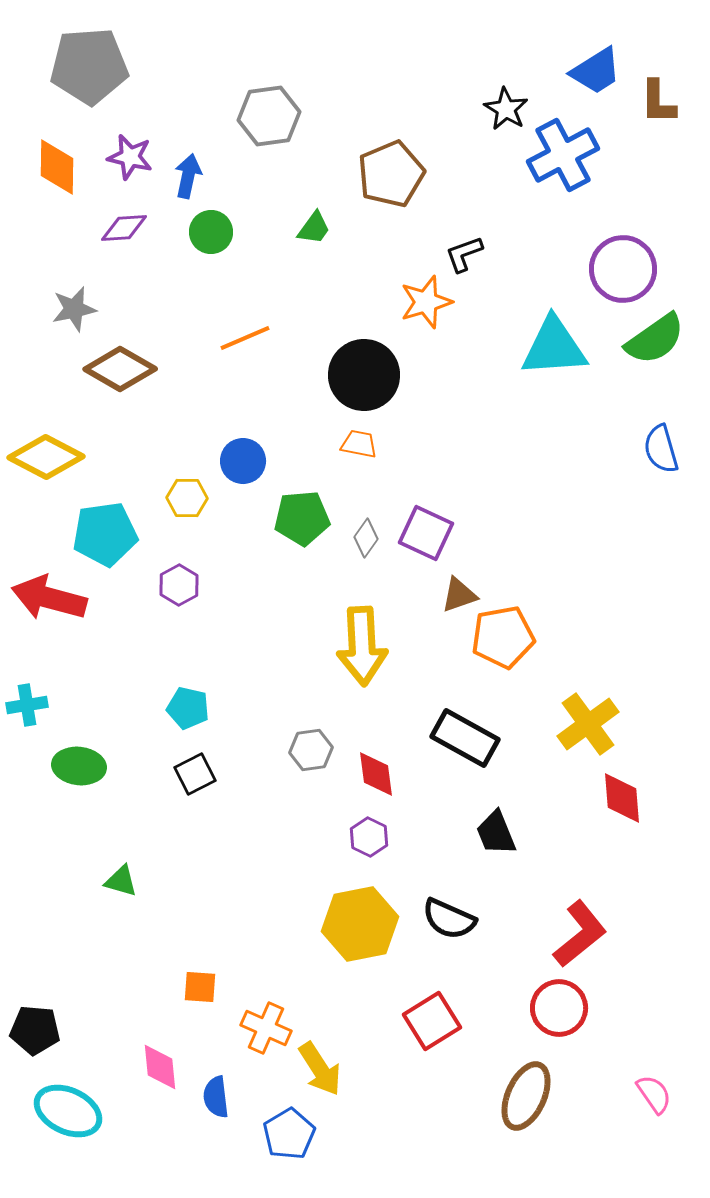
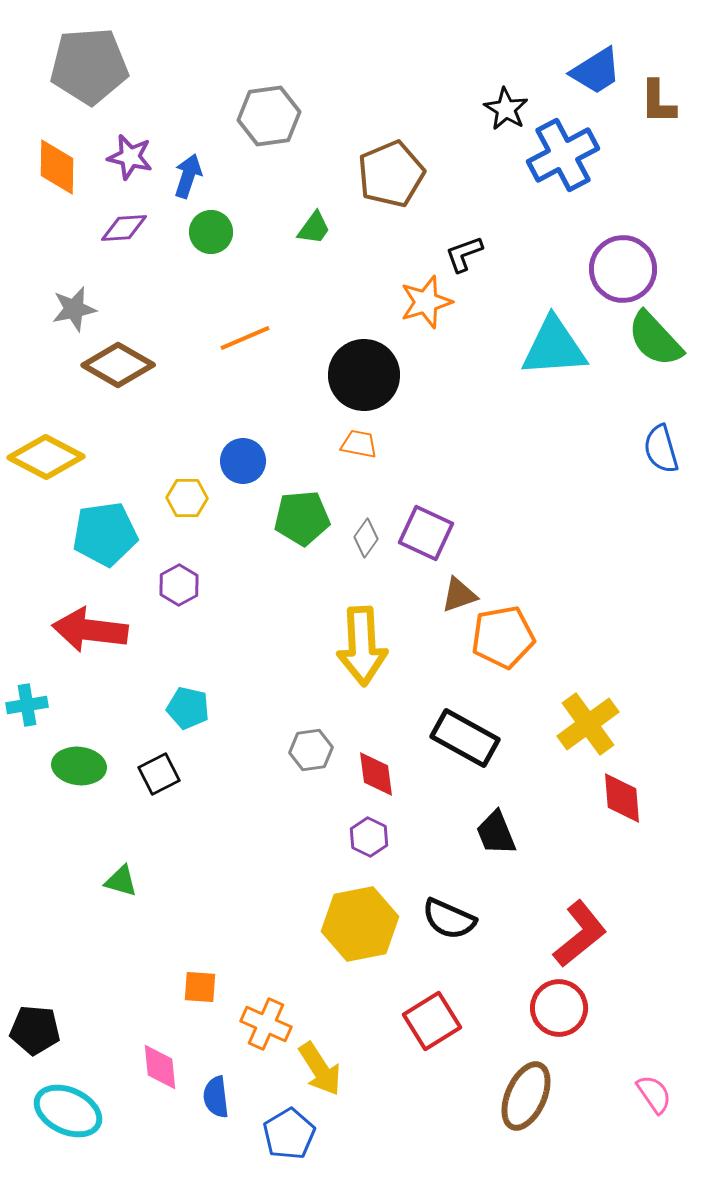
blue arrow at (188, 176): rotated 6 degrees clockwise
green semicircle at (655, 339): rotated 82 degrees clockwise
brown diamond at (120, 369): moved 2 px left, 4 px up
red arrow at (49, 598): moved 41 px right, 32 px down; rotated 8 degrees counterclockwise
black square at (195, 774): moved 36 px left
orange cross at (266, 1028): moved 4 px up
